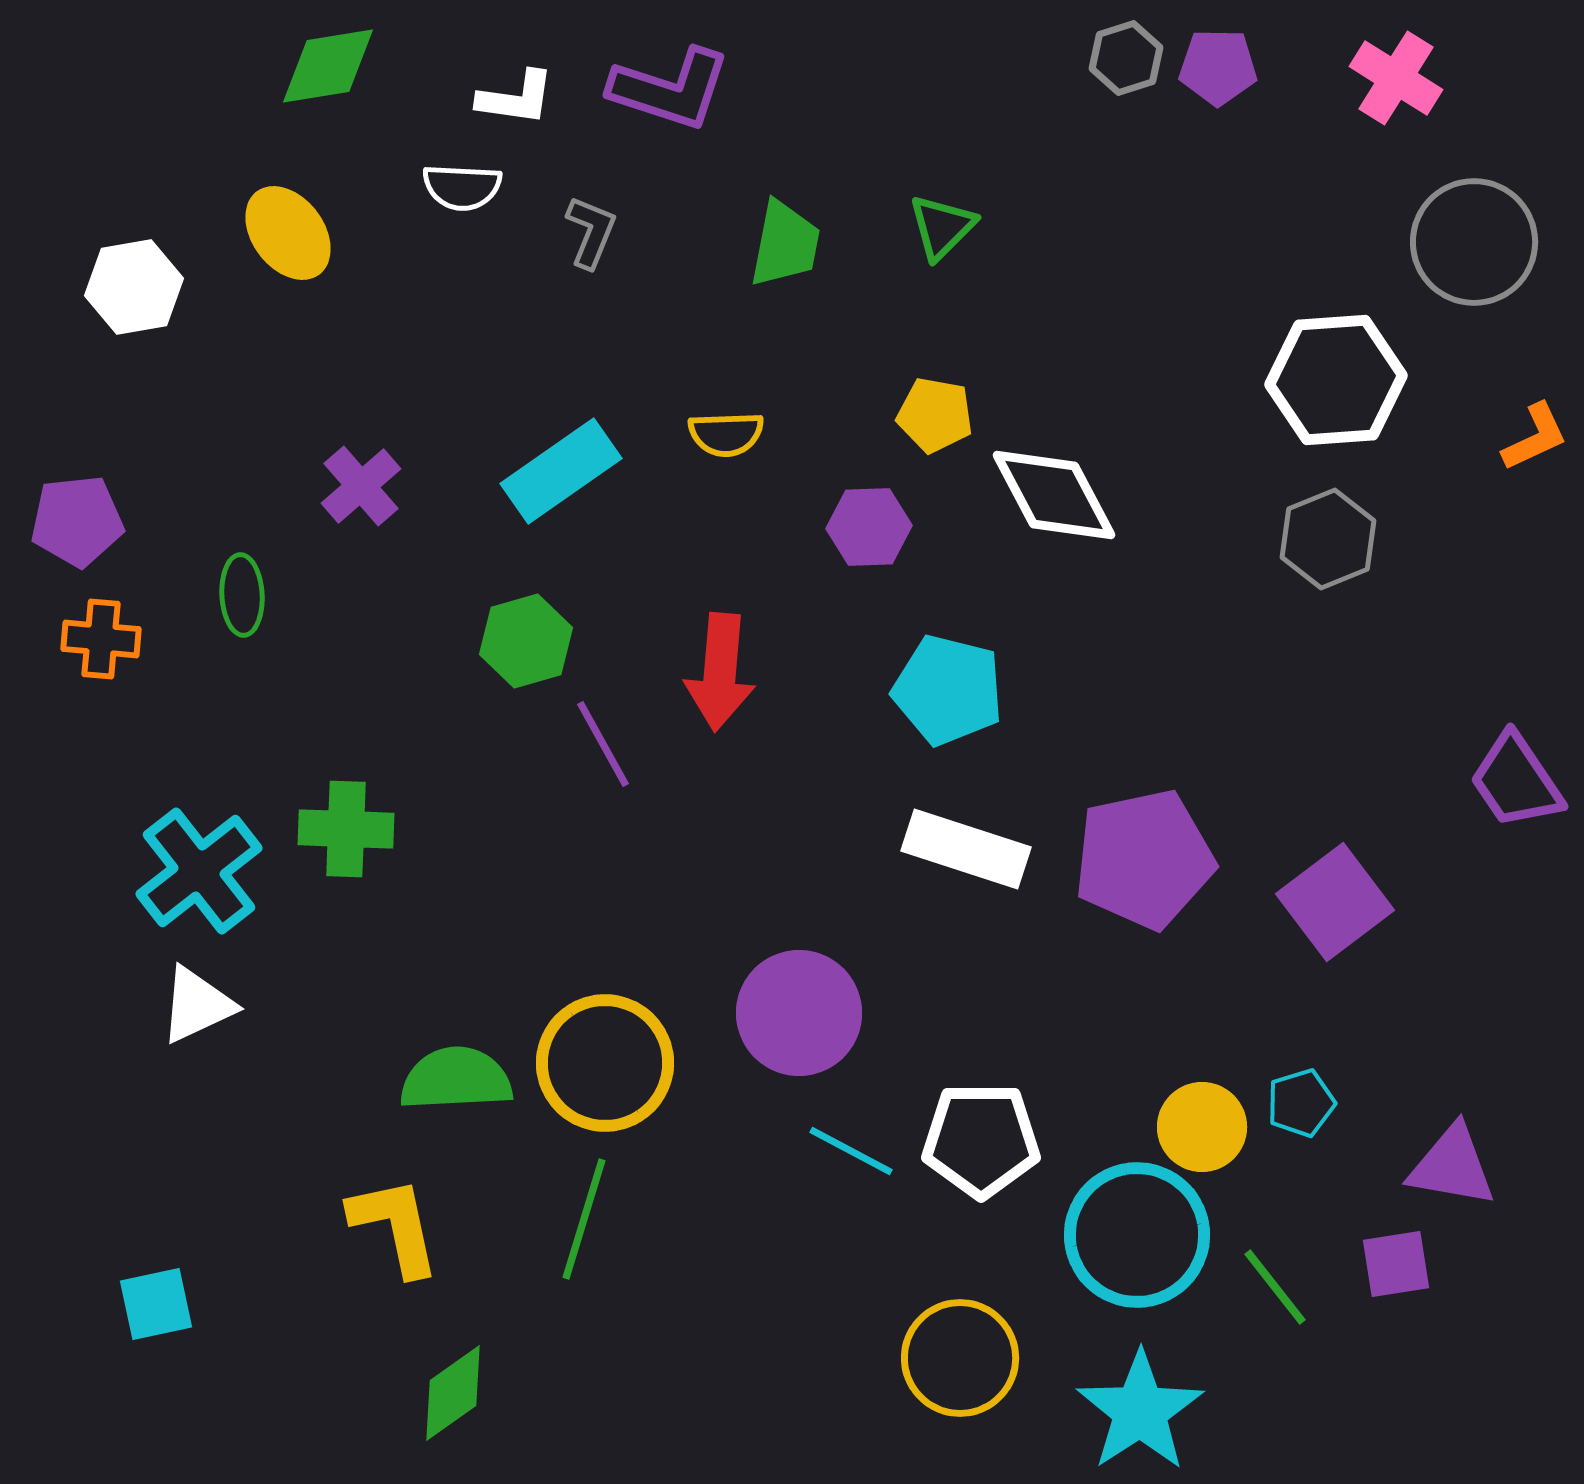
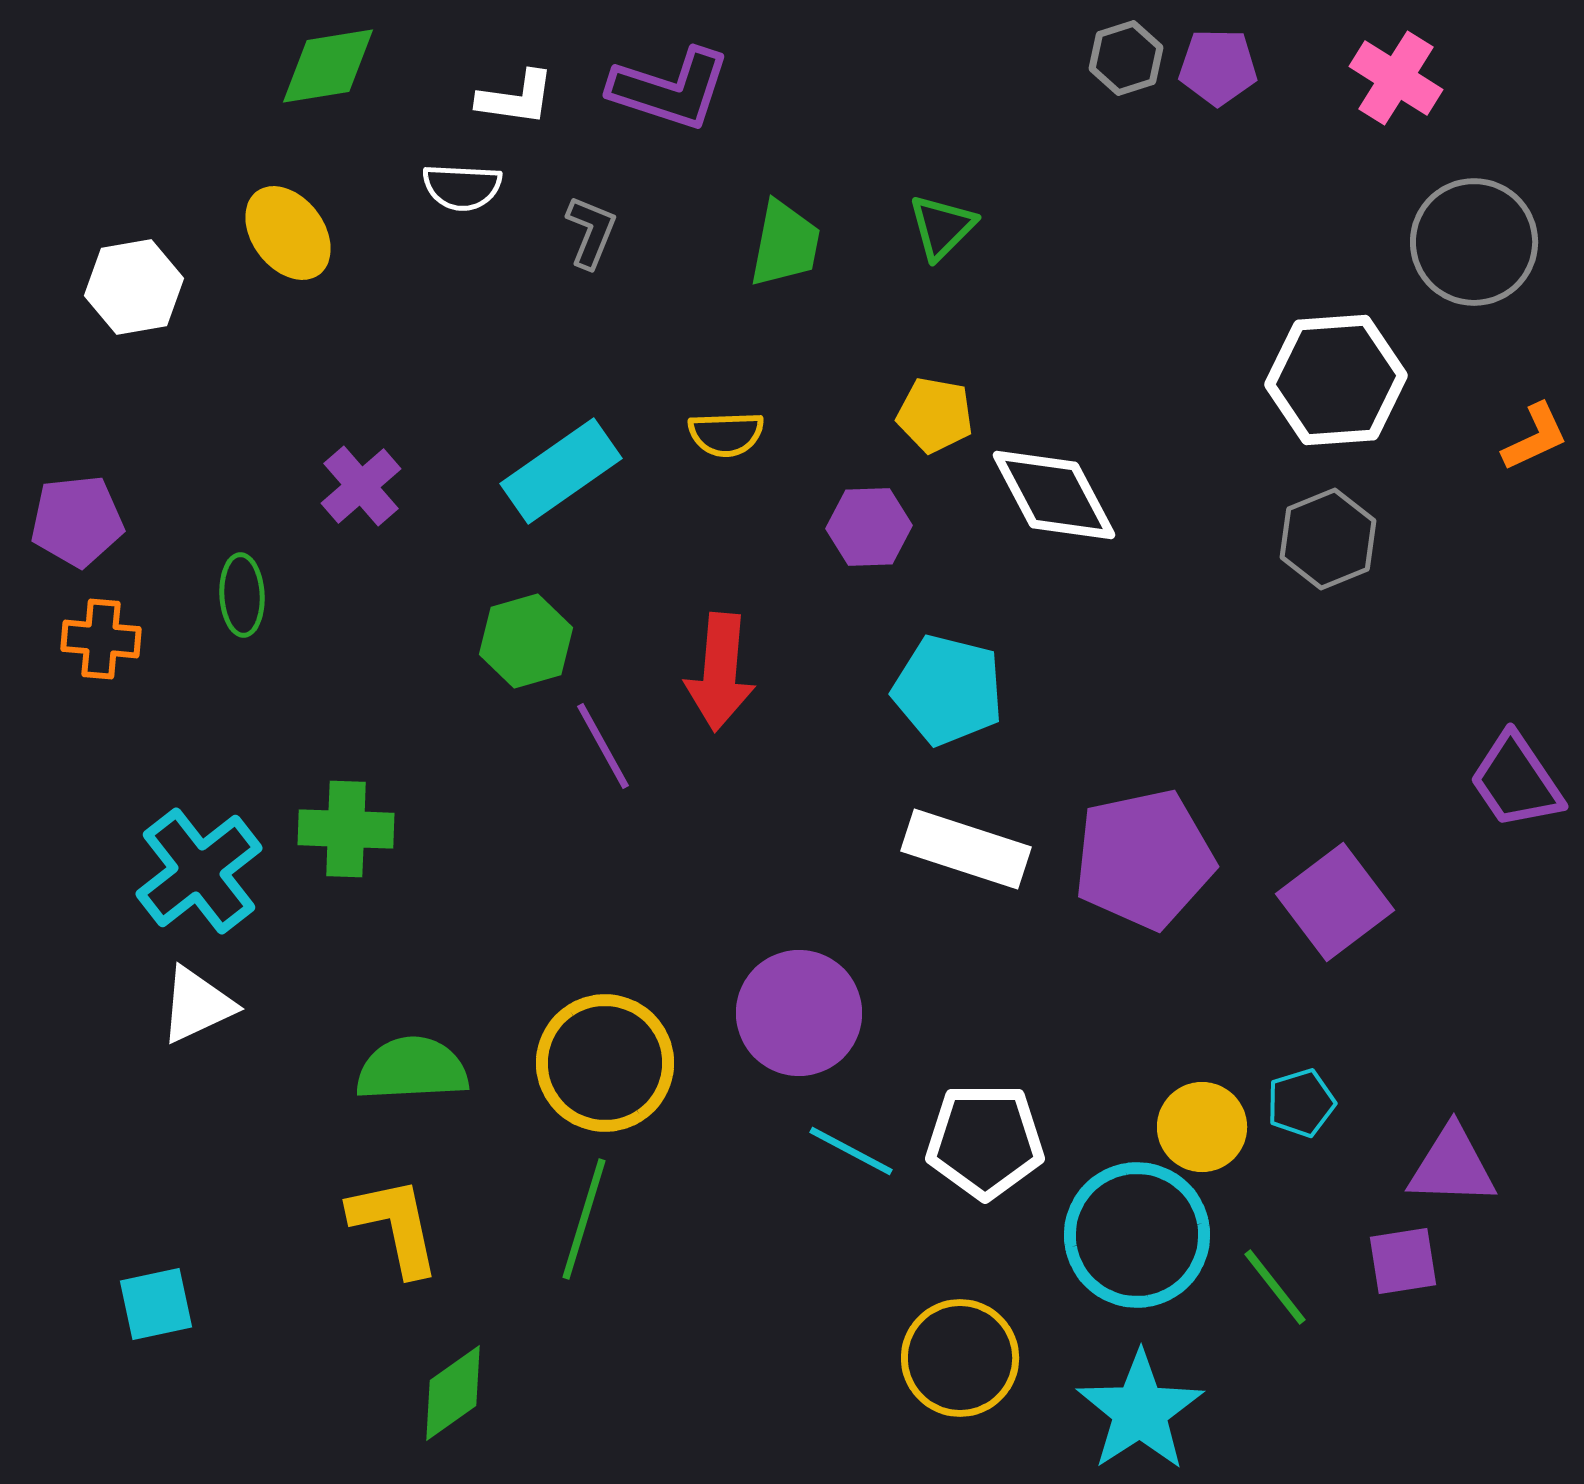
purple line at (603, 744): moved 2 px down
green semicircle at (456, 1079): moved 44 px left, 10 px up
white pentagon at (981, 1140): moved 4 px right, 1 px down
purple triangle at (1452, 1166): rotated 8 degrees counterclockwise
purple square at (1396, 1264): moved 7 px right, 3 px up
